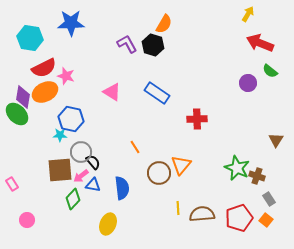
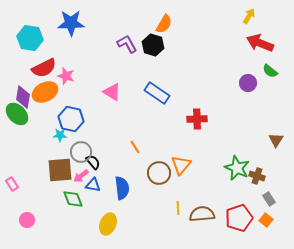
yellow arrow: moved 1 px right, 2 px down
green diamond: rotated 65 degrees counterclockwise
